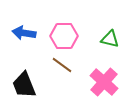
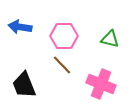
blue arrow: moved 4 px left, 6 px up
brown line: rotated 10 degrees clockwise
pink cross: moved 3 px left, 2 px down; rotated 20 degrees counterclockwise
